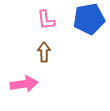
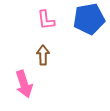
brown arrow: moved 1 px left, 3 px down
pink arrow: rotated 80 degrees clockwise
